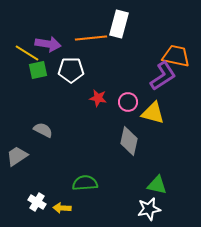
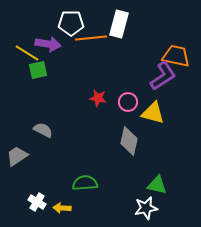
white pentagon: moved 47 px up
white star: moved 3 px left, 1 px up
